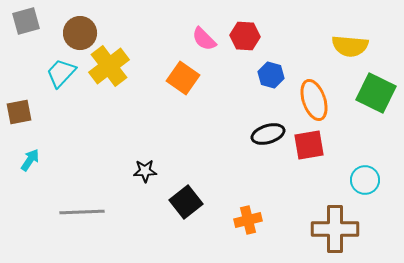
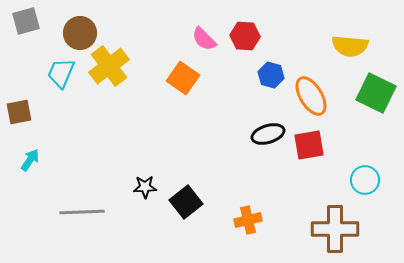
cyan trapezoid: rotated 20 degrees counterclockwise
orange ellipse: moved 3 px left, 4 px up; rotated 12 degrees counterclockwise
black star: moved 16 px down
